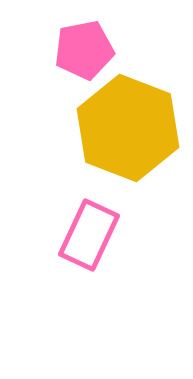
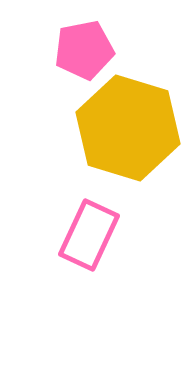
yellow hexagon: rotated 4 degrees counterclockwise
